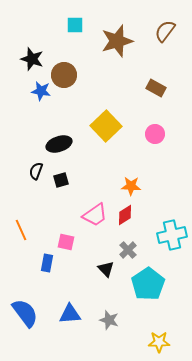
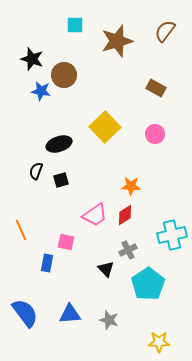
yellow square: moved 1 px left, 1 px down
gray cross: rotated 18 degrees clockwise
